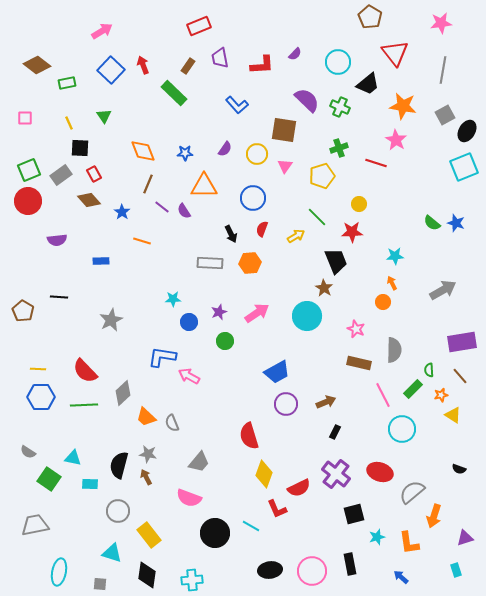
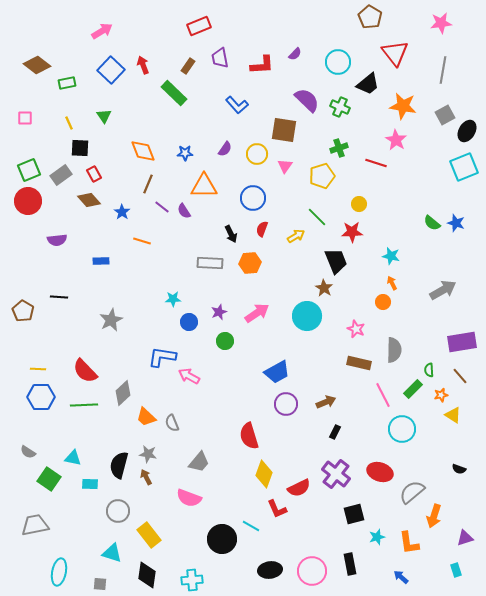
cyan star at (395, 256): moved 4 px left; rotated 18 degrees clockwise
black circle at (215, 533): moved 7 px right, 6 px down
